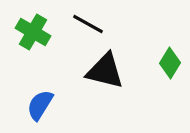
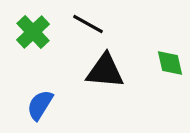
green cross: rotated 16 degrees clockwise
green diamond: rotated 44 degrees counterclockwise
black triangle: rotated 9 degrees counterclockwise
